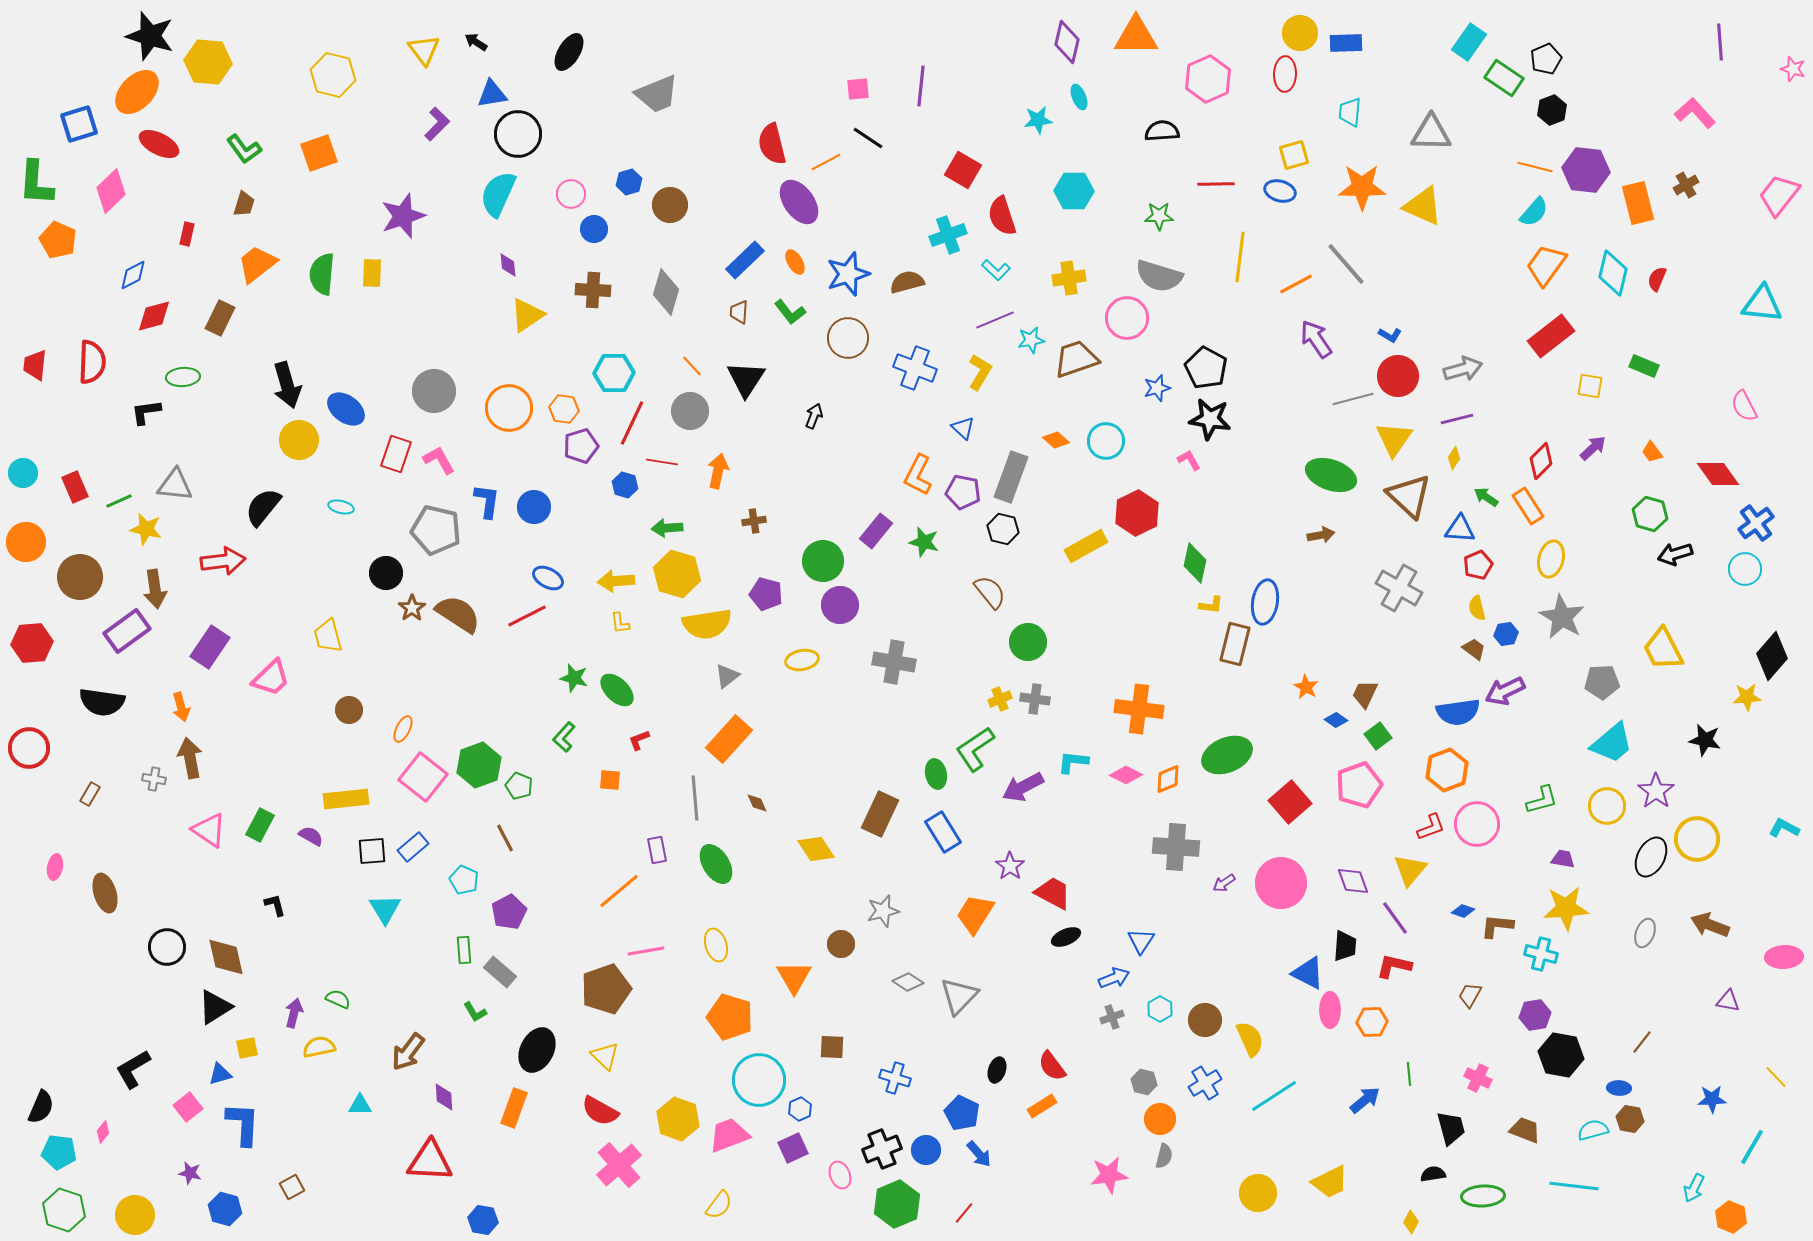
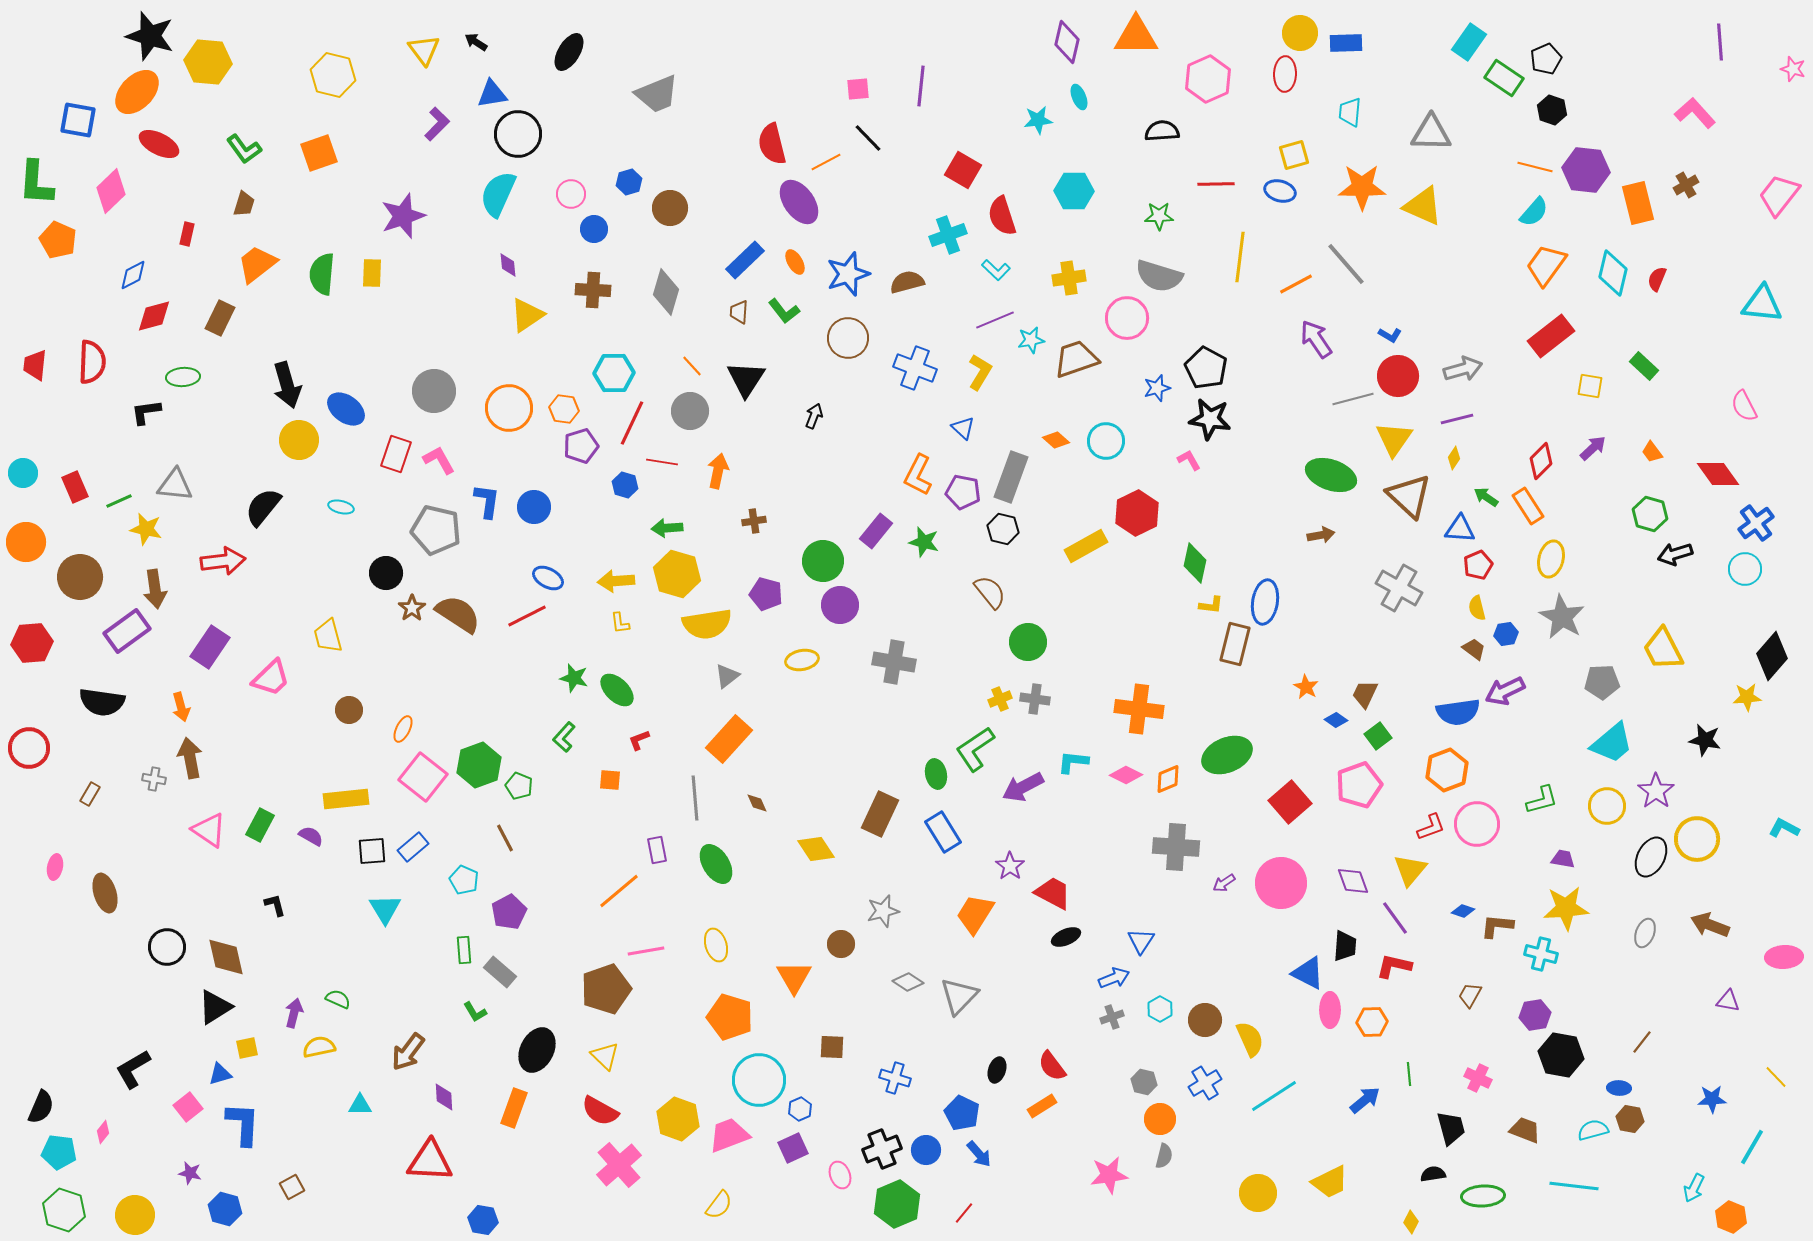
black hexagon at (1552, 110): rotated 20 degrees counterclockwise
blue square at (79, 124): moved 1 px left, 4 px up; rotated 27 degrees clockwise
black line at (868, 138): rotated 12 degrees clockwise
brown circle at (670, 205): moved 3 px down
green L-shape at (790, 312): moved 6 px left, 1 px up
green rectangle at (1644, 366): rotated 20 degrees clockwise
